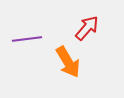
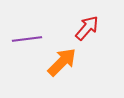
orange arrow: moved 6 px left; rotated 104 degrees counterclockwise
